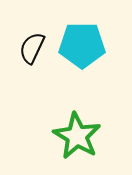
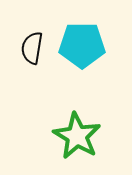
black semicircle: rotated 16 degrees counterclockwise
